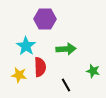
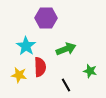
purple hexagon: moved 1 px right, 1 px up
green arrow: rotated 18 degrees counterclockwise
green star: moved 3 px left
